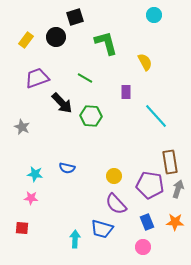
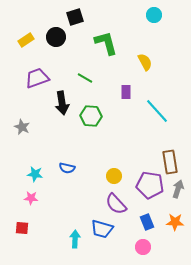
yellow rectangle: rotated 21 degrees clockwise
black arrow: rotated 35 degrees clockwise
cyan line: moved 1 px right, 5 px up
